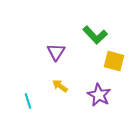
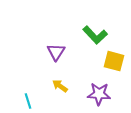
purple star: moved 1 px up; rotated 25 degrees counterclockwise
